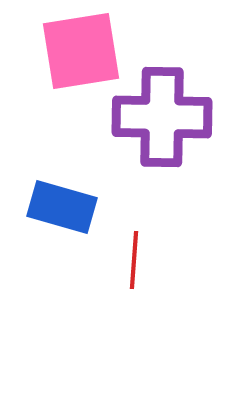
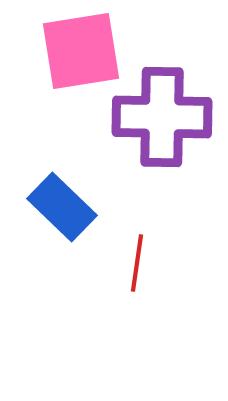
blue rectangle: rotated 28 degrees clockwise
red line: moved 3 px right, 3 px down; rotated 4 degrees clockwise
